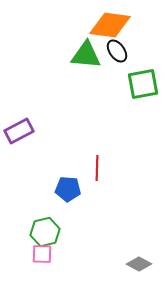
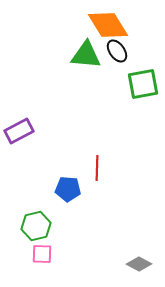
orange diamond: moved 2 px left; rotated 51 degrees clockwise
green hexagon: moved 9 px left, 6 px up
